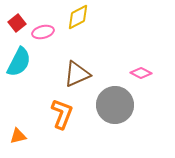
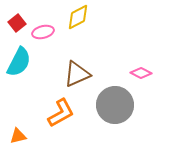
orange L-shape: moved 1 px left, 1 px up; rotated 40 degrees clockwise
